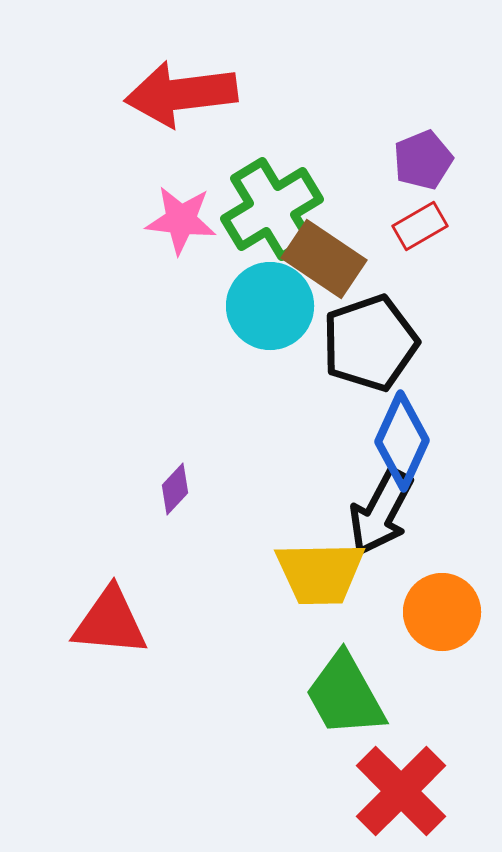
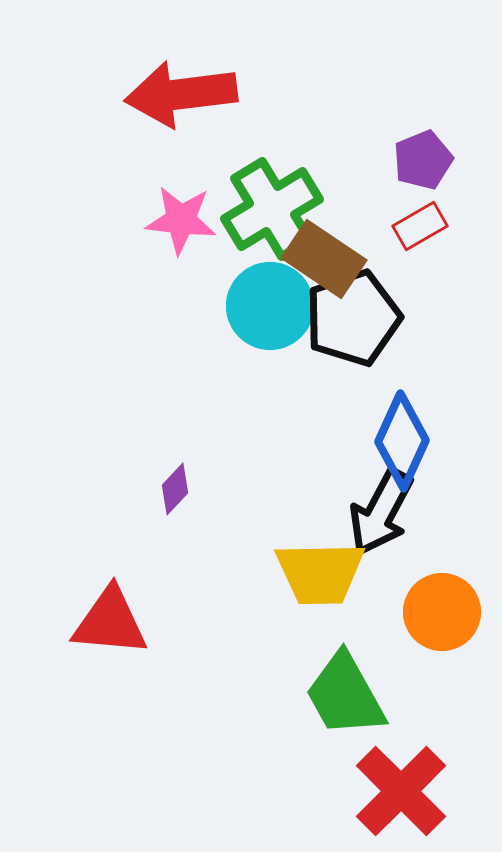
black pentagon: moved 17 px left, 25 px up
